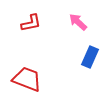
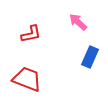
red L-shape: moved 11 px down
